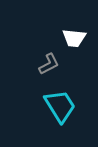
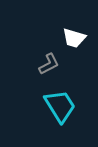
white trapezoid: rotated 10 degrees clockwise
